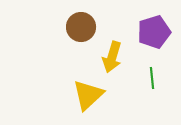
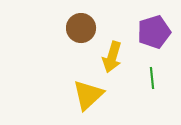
brown circle: moved 1 px down
